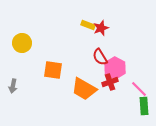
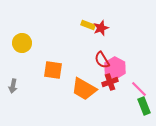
red semicircle: moved 2 px right, 3 px down
green rectangle: rotated 18 degrees counterclockwise
